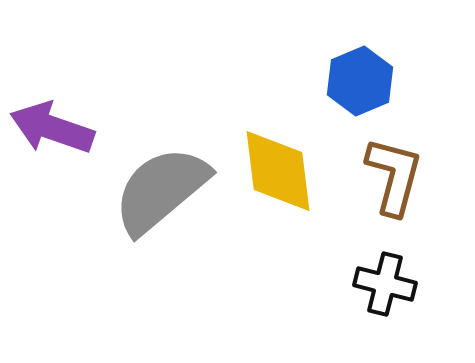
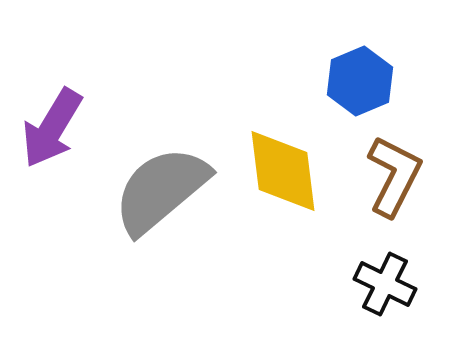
purple arrow: rotated 78 degrees counterclockwise
yellow diamond: moved 5 px right
brown L-shape: rotated 12 degrees clockwise
black cross: rotated 12 degrees clockwise
